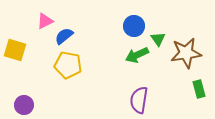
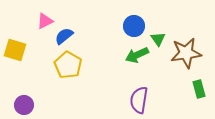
yellow pentagon: rotated 20 degrees clockwise
